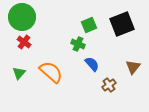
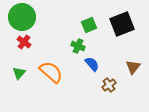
green cross: moved 2 px down
